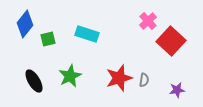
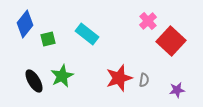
cyan rectangle: rotated 20 degrees clockwise
green star: moved 8 px left
